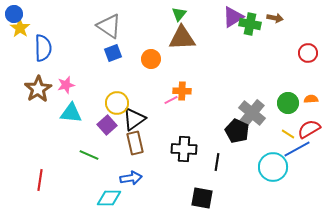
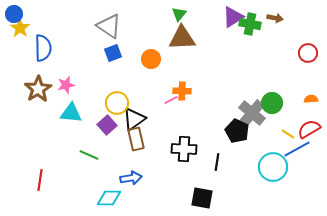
green circle: moved 16 px left
brown rectangle: moved 1 px right, 4 px up
